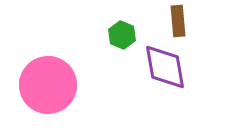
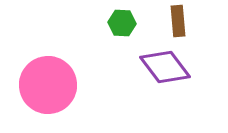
green hexagon: moved 12 px up; rotated 20 degrees counterclockwise
purple diamond: rotated 27 degrees counterclockwise
